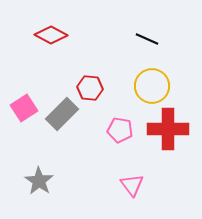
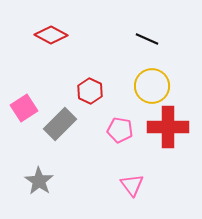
red hexagon: moved 3 px down; rotated 20 degrees clockwise
gray rectangle: moved 2 px left, 10 px down
red cross: moved 2 px up
